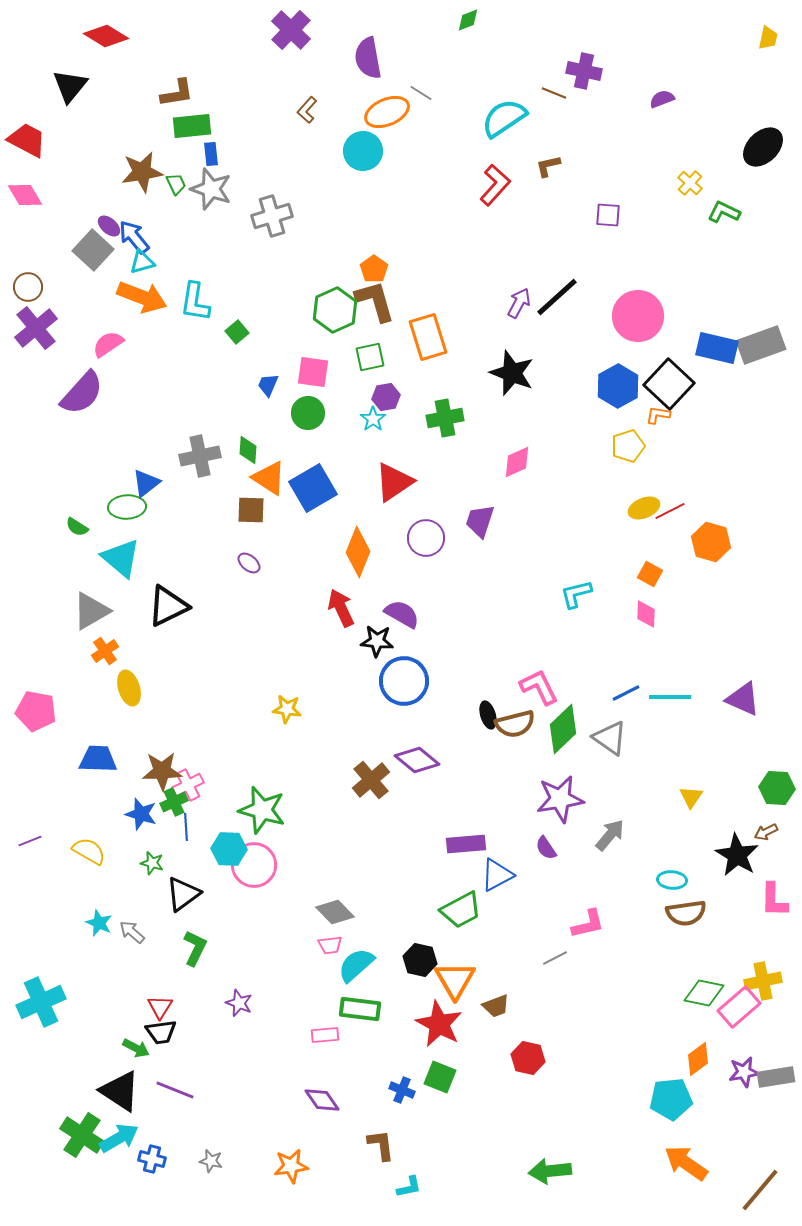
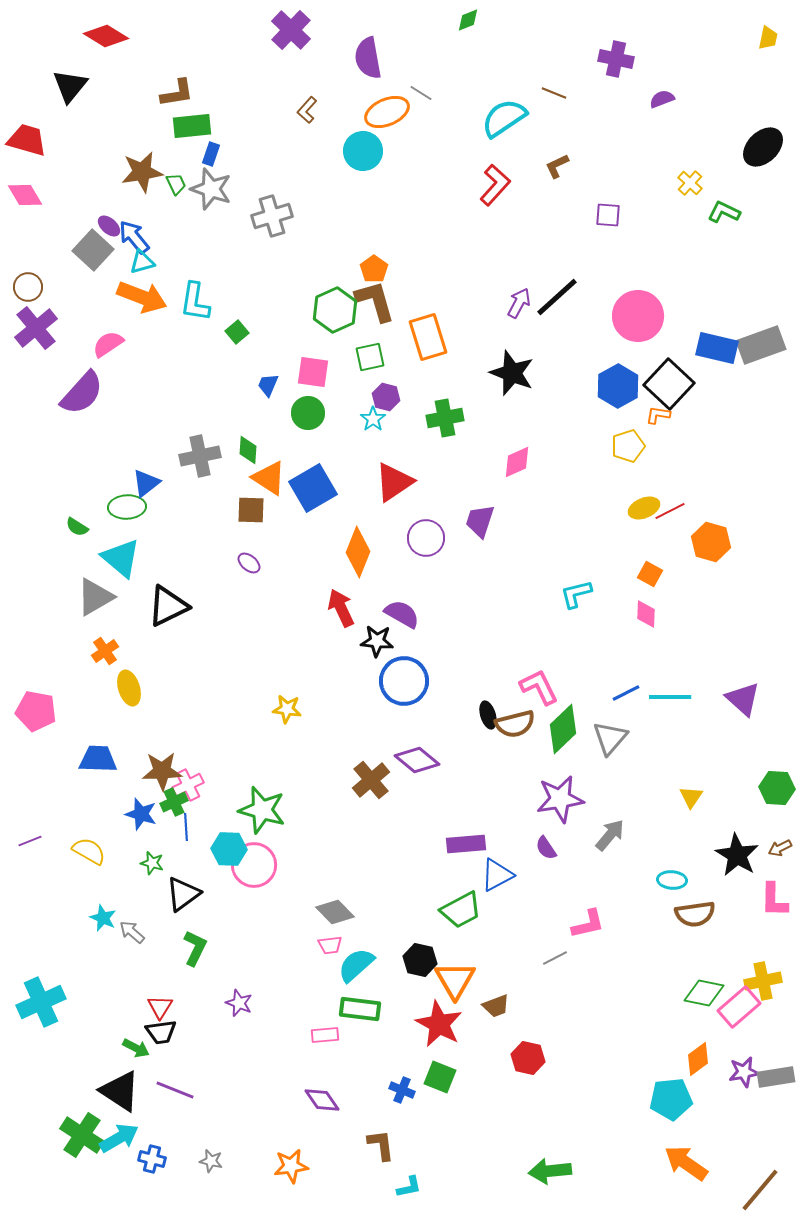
purple cross at (584, 71): moved 32 px right, 12 px up
red trapezoid at (27, 140): rotated 12 degrees counterclockwise
blue rectangle at (211, 154): rotated 25 degrees clockwise
brown L-shape at (548, 166): moved 9 px right; rotated 12 degrees counterclockwise
purple hexagon at (386, 397): rotated 24 degrees clockwise
gray triangle at (91, 611): moved 4 px right, 14 px up
purple triangle at (743, 699): rotated 18 degrees clockwise
gray triangle at (610, 738): rotated 36 degrees clockwise
brown arrow at (766, 832): moved 14 px right, 16 px down
brown semicircle at (686, 913): moved 9 px right, 1 px down
cyan star at (99, 923): moved 4 px right, 5 px up
